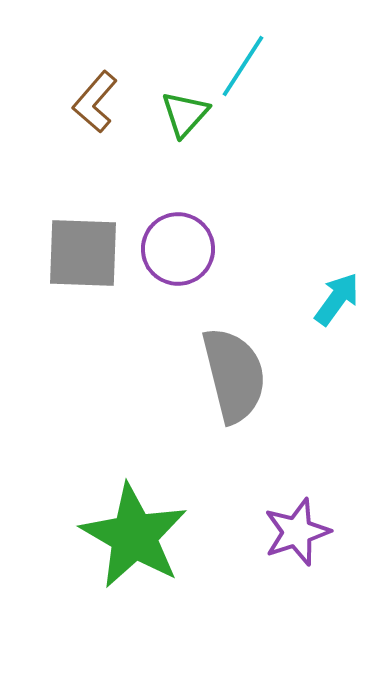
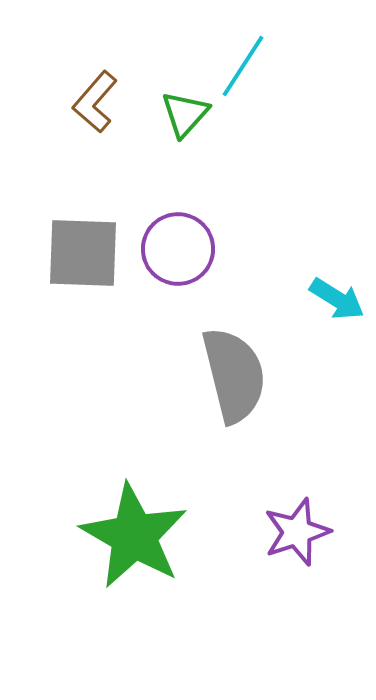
cyan arrow: rotated 86 degrees clockwise
